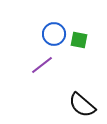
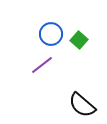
blue circle: moved 3 px left
green square: rotated 30 degrees clockwise
